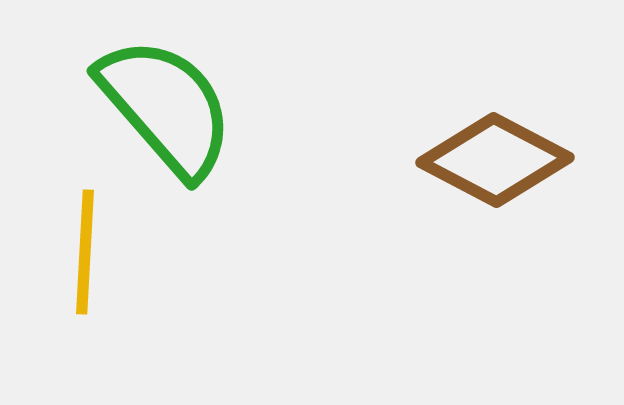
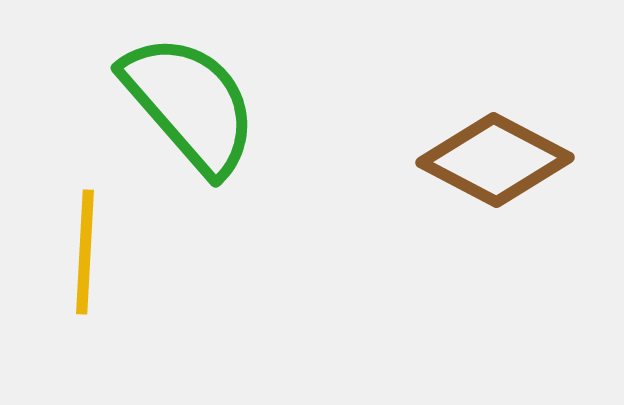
green semicircle: moved 24 px right, 3 px up
